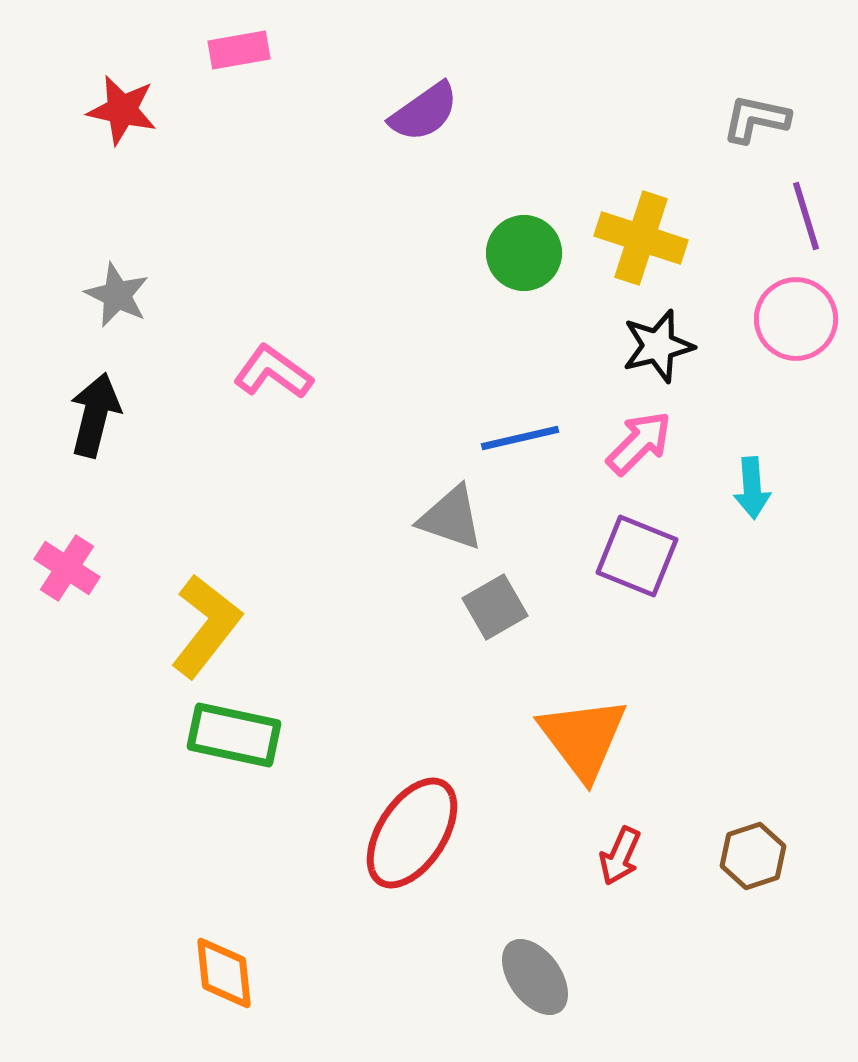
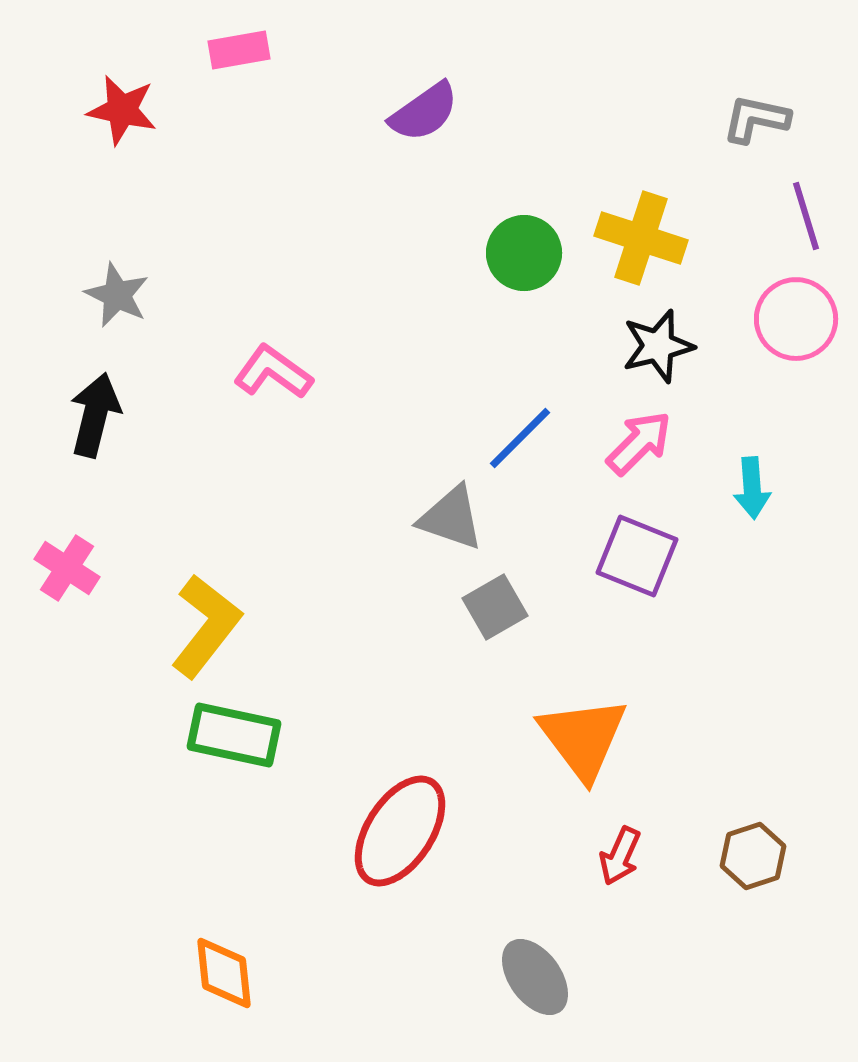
blue line: rotated 32 degrees counterclockwise
red ellipse: moved 12 px left, 2 px up
